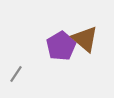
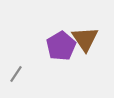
brown triangle: rotated 16 degrees clockwise
